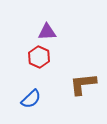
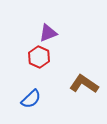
purple triangle: moved 1 px right, 1 px down; rotated 18 degrees counterclockwise
brown L-shape: moved 1 px right; rotated 40 degrees clockwise
